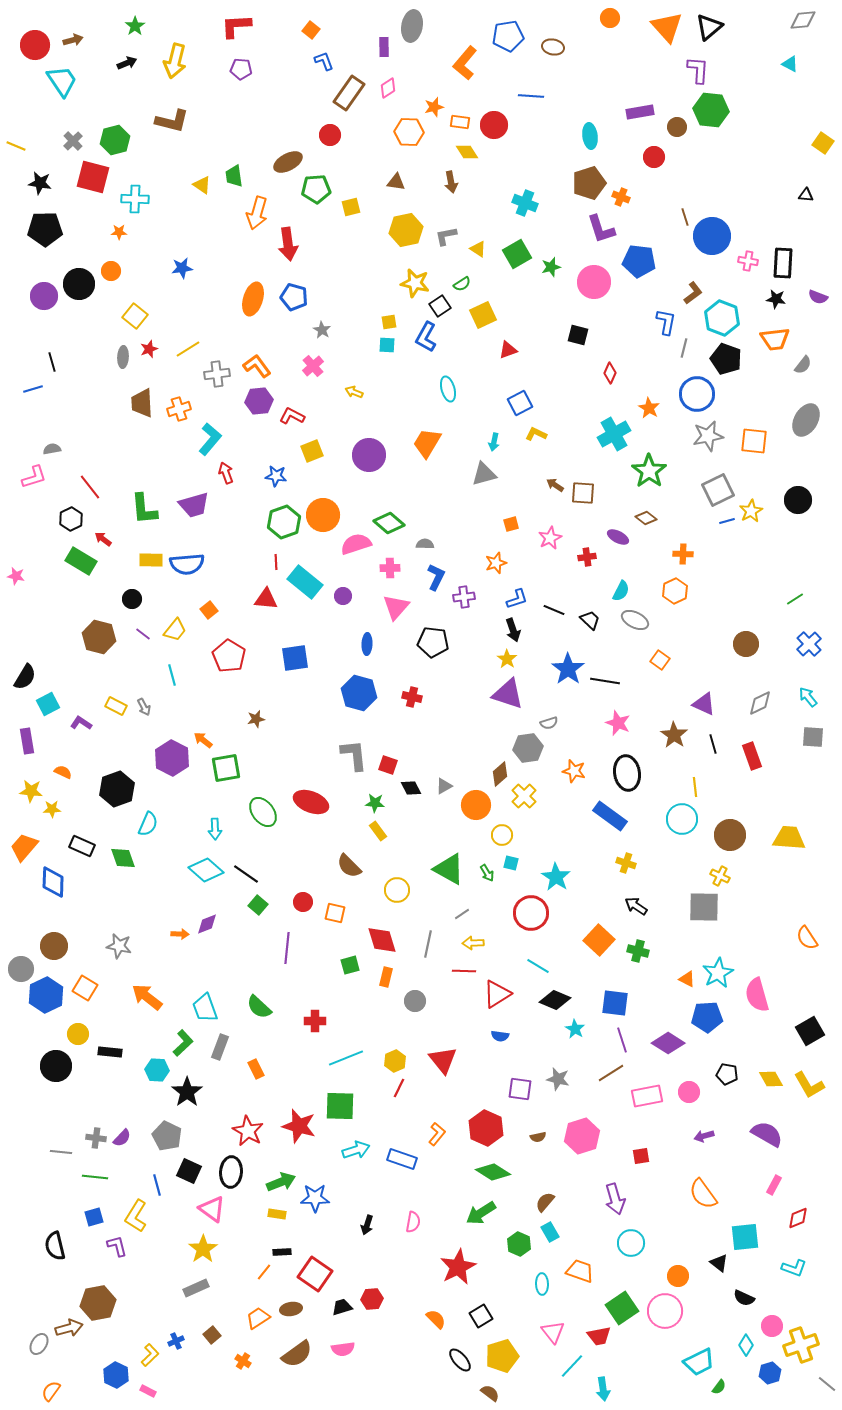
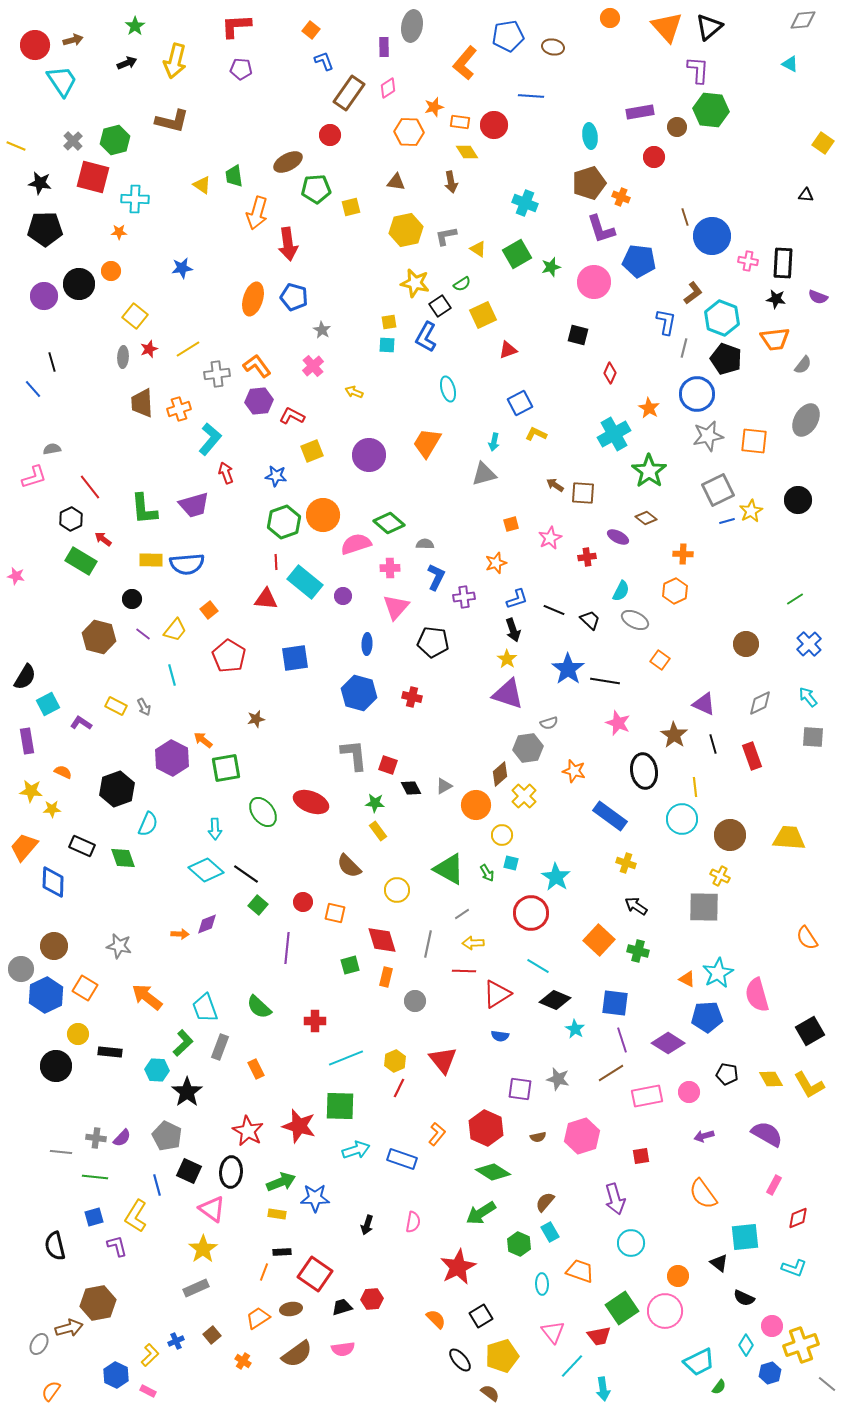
blue line at (33, 389): rotated 66 degrees clockwise
black ellipse at (627, 773): moved 17 px right, 2 px up
orange line at (264, 1272): rotated 18 degrees counterclockwise
